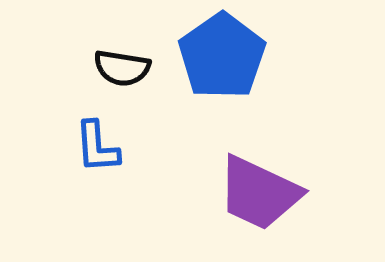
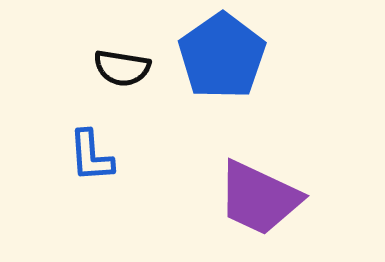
blue L-shape: moved 6 px left, 9 px down
purple trapezoid: moved 5 px down
